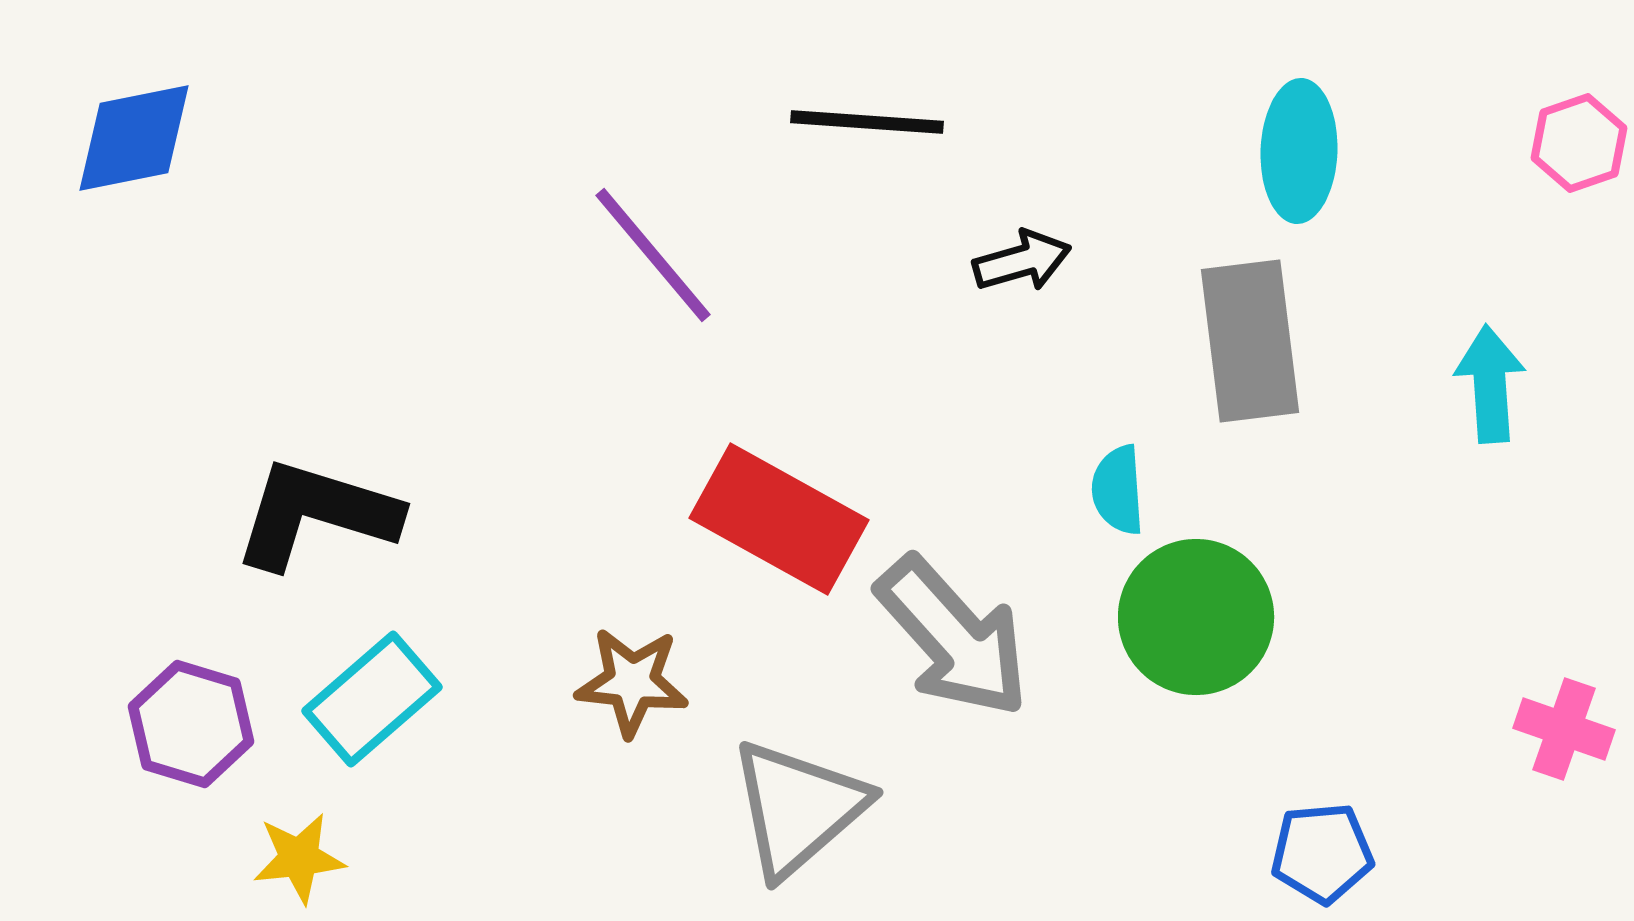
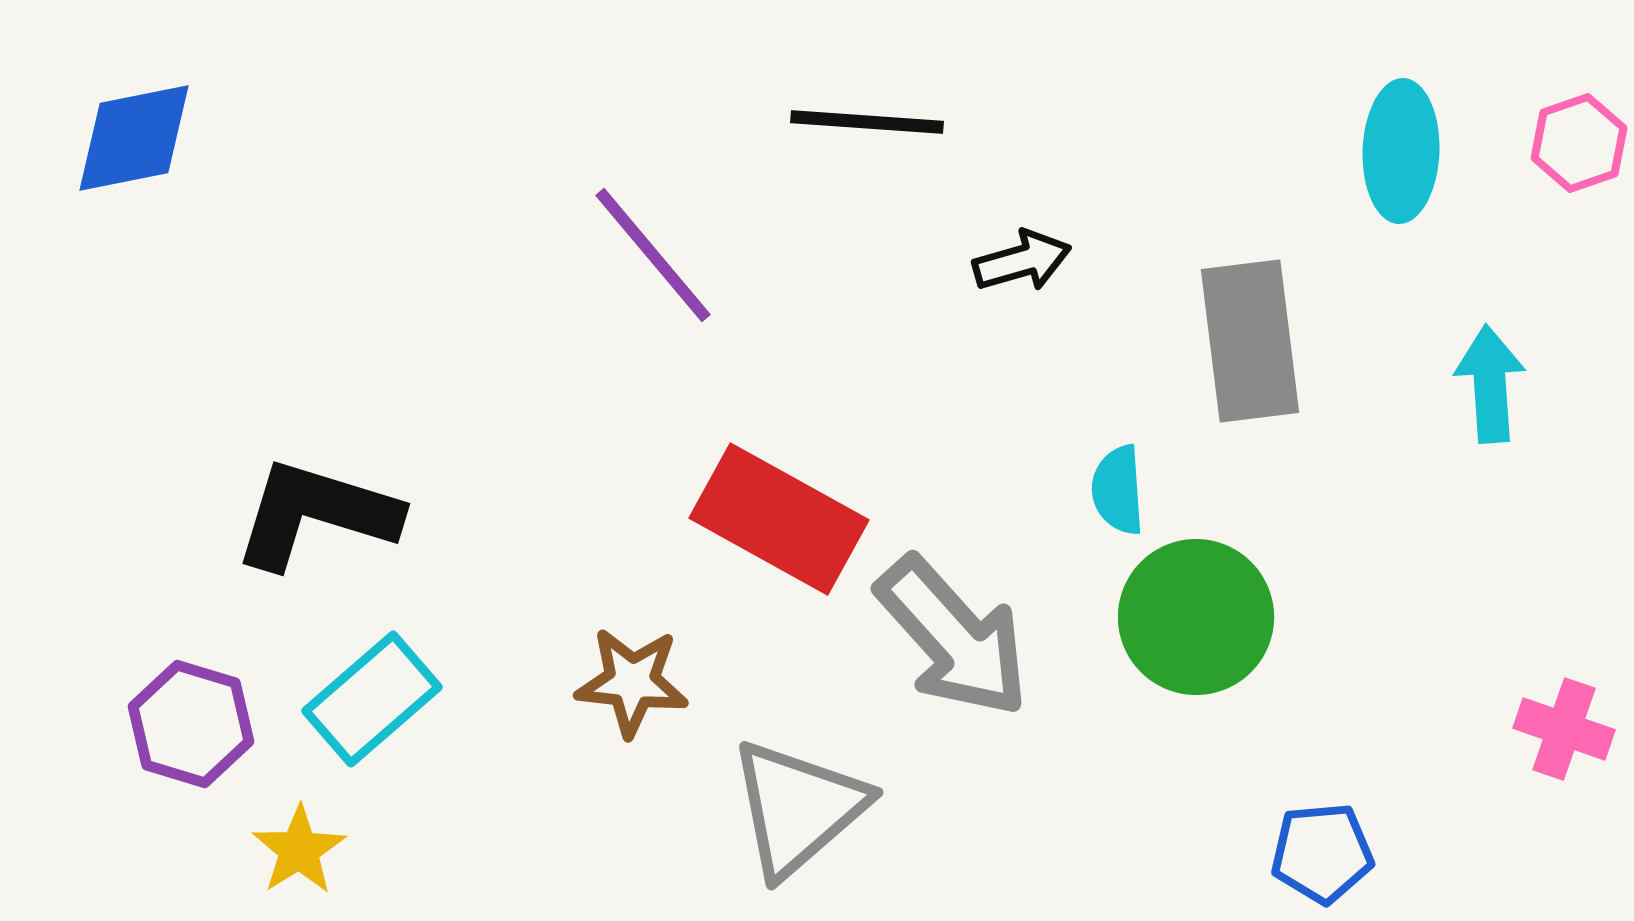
cyan ellipse: moved 102 px right
yellow star: moved 8 px up; rotated 26 degrees counterclockwise
